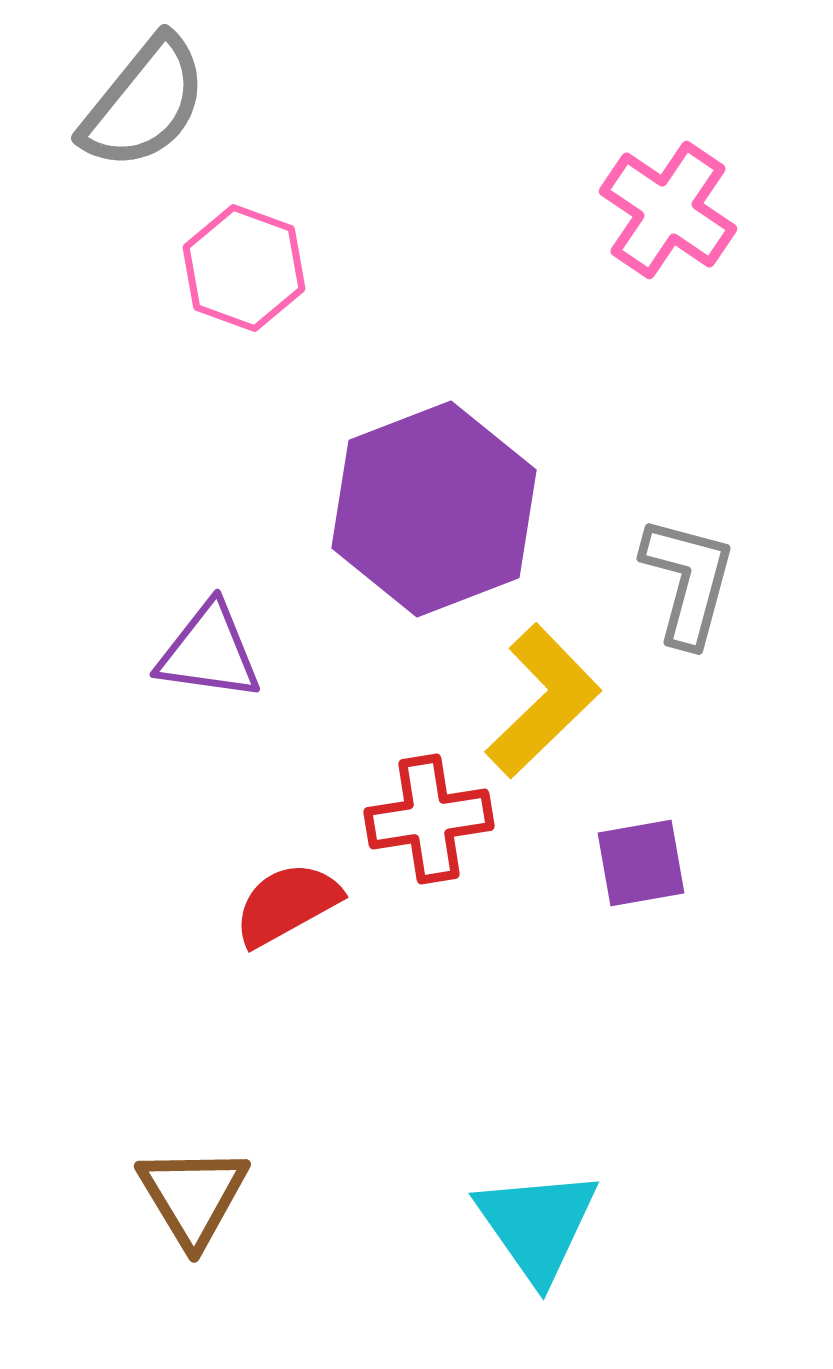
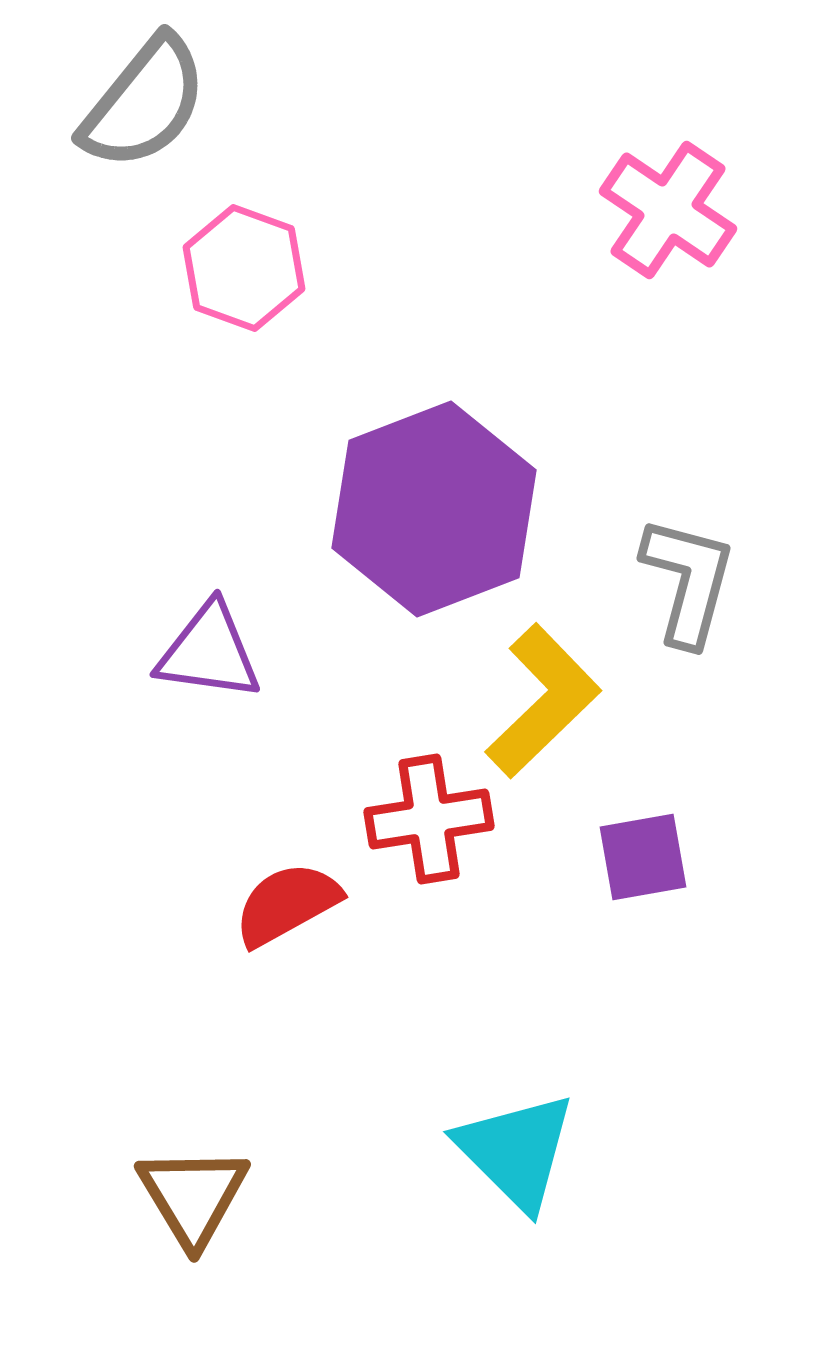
purple square: moved 2 px right, 6 px up
cyan triangle: moved 21 px left, 74 px up; rotated 10 degrees counterclockwise
